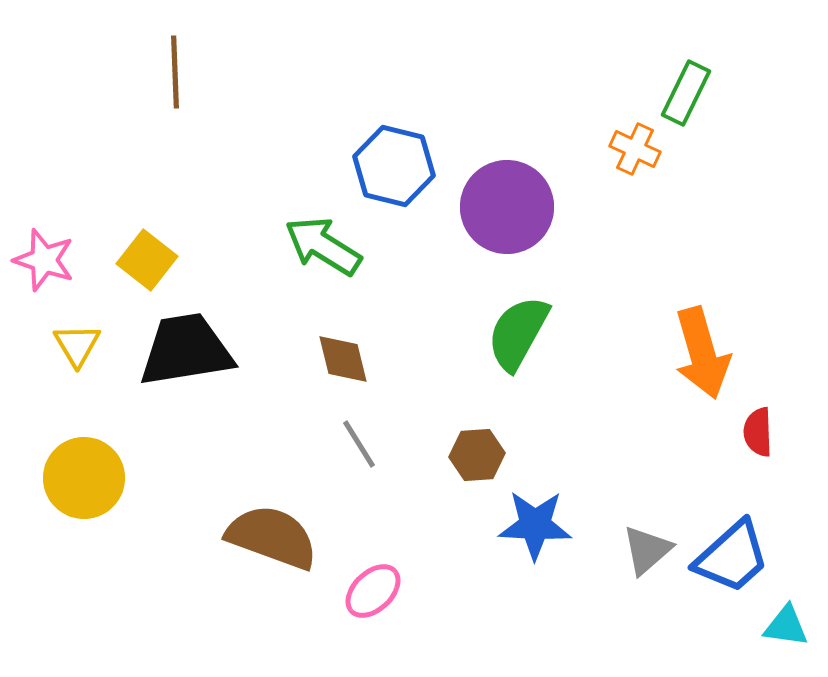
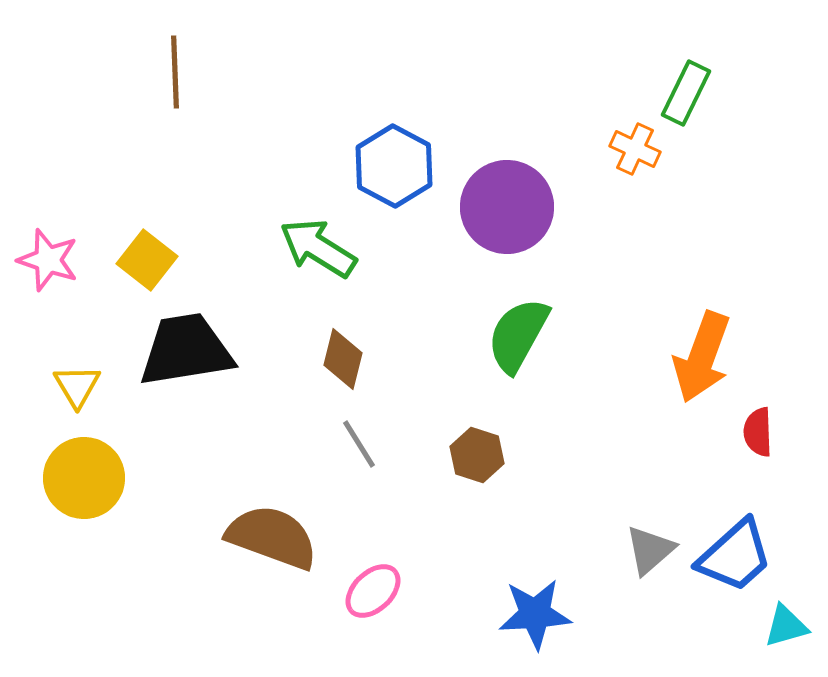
blue hexagon: rotated 14 degrees clockwise
green arrow: moved 5 px left, 2 px down
pink star: moved 4 px right
green semicircle: moved 2 px down
yellow triangle: moved 41 px down
orange arrow: moved 4 px down; rotated 36 degrees clockwise
brown diamond: rotated 28 degrees clockwise
brown hexagon: rotated 22 degrees clockwise
blue star: moved 89 px down; rotated 6 degrees counterclockwise
gray triangle: moved 3 px right
blue trapezoid: moved 3 px right, 1 px up
cyan triangle: rotated 24 degrees counterclockwise
